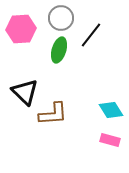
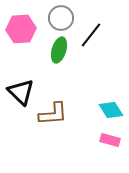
black triangle: moved 4 px left
